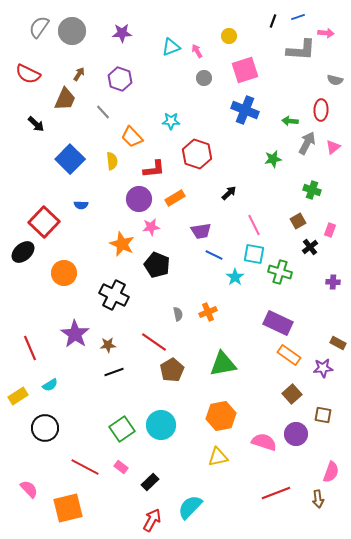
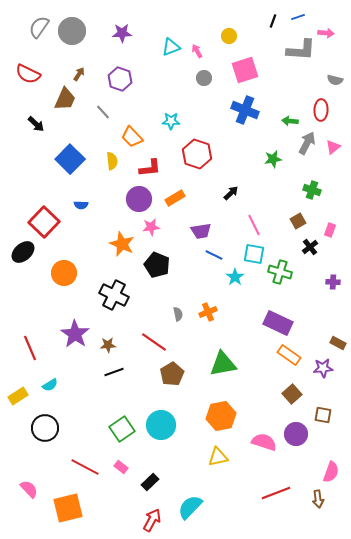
red L-shape at (154, 169): moved 4 px left, 1 px up
black arrow at (229, 193): moved 2 px right
brown pentagon at (172, 370): moved 4 px down
